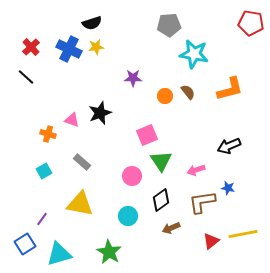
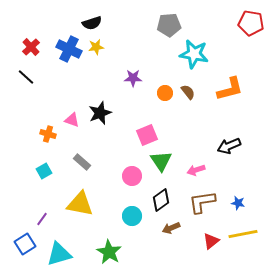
orange circle: moved 3 px up
blue star: moved 10 px right, 15 px down
cyan circle: moved 4 px right
